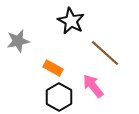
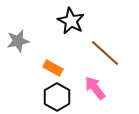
pink arrow: moved 2 px right, 2 px down
black hexagon: moved 2 px left
